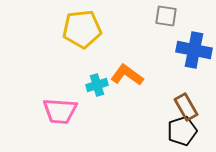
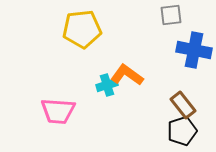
gray square: moved 5 px right, 1 px up; rotated 15 degrees counterclockwise
cyan cross: moved 10 px right
brown rectangle: moved 3 px left, 2 px up; rotated 8 degrees counterclockwise
pink trapezoid: moved 2 px left
